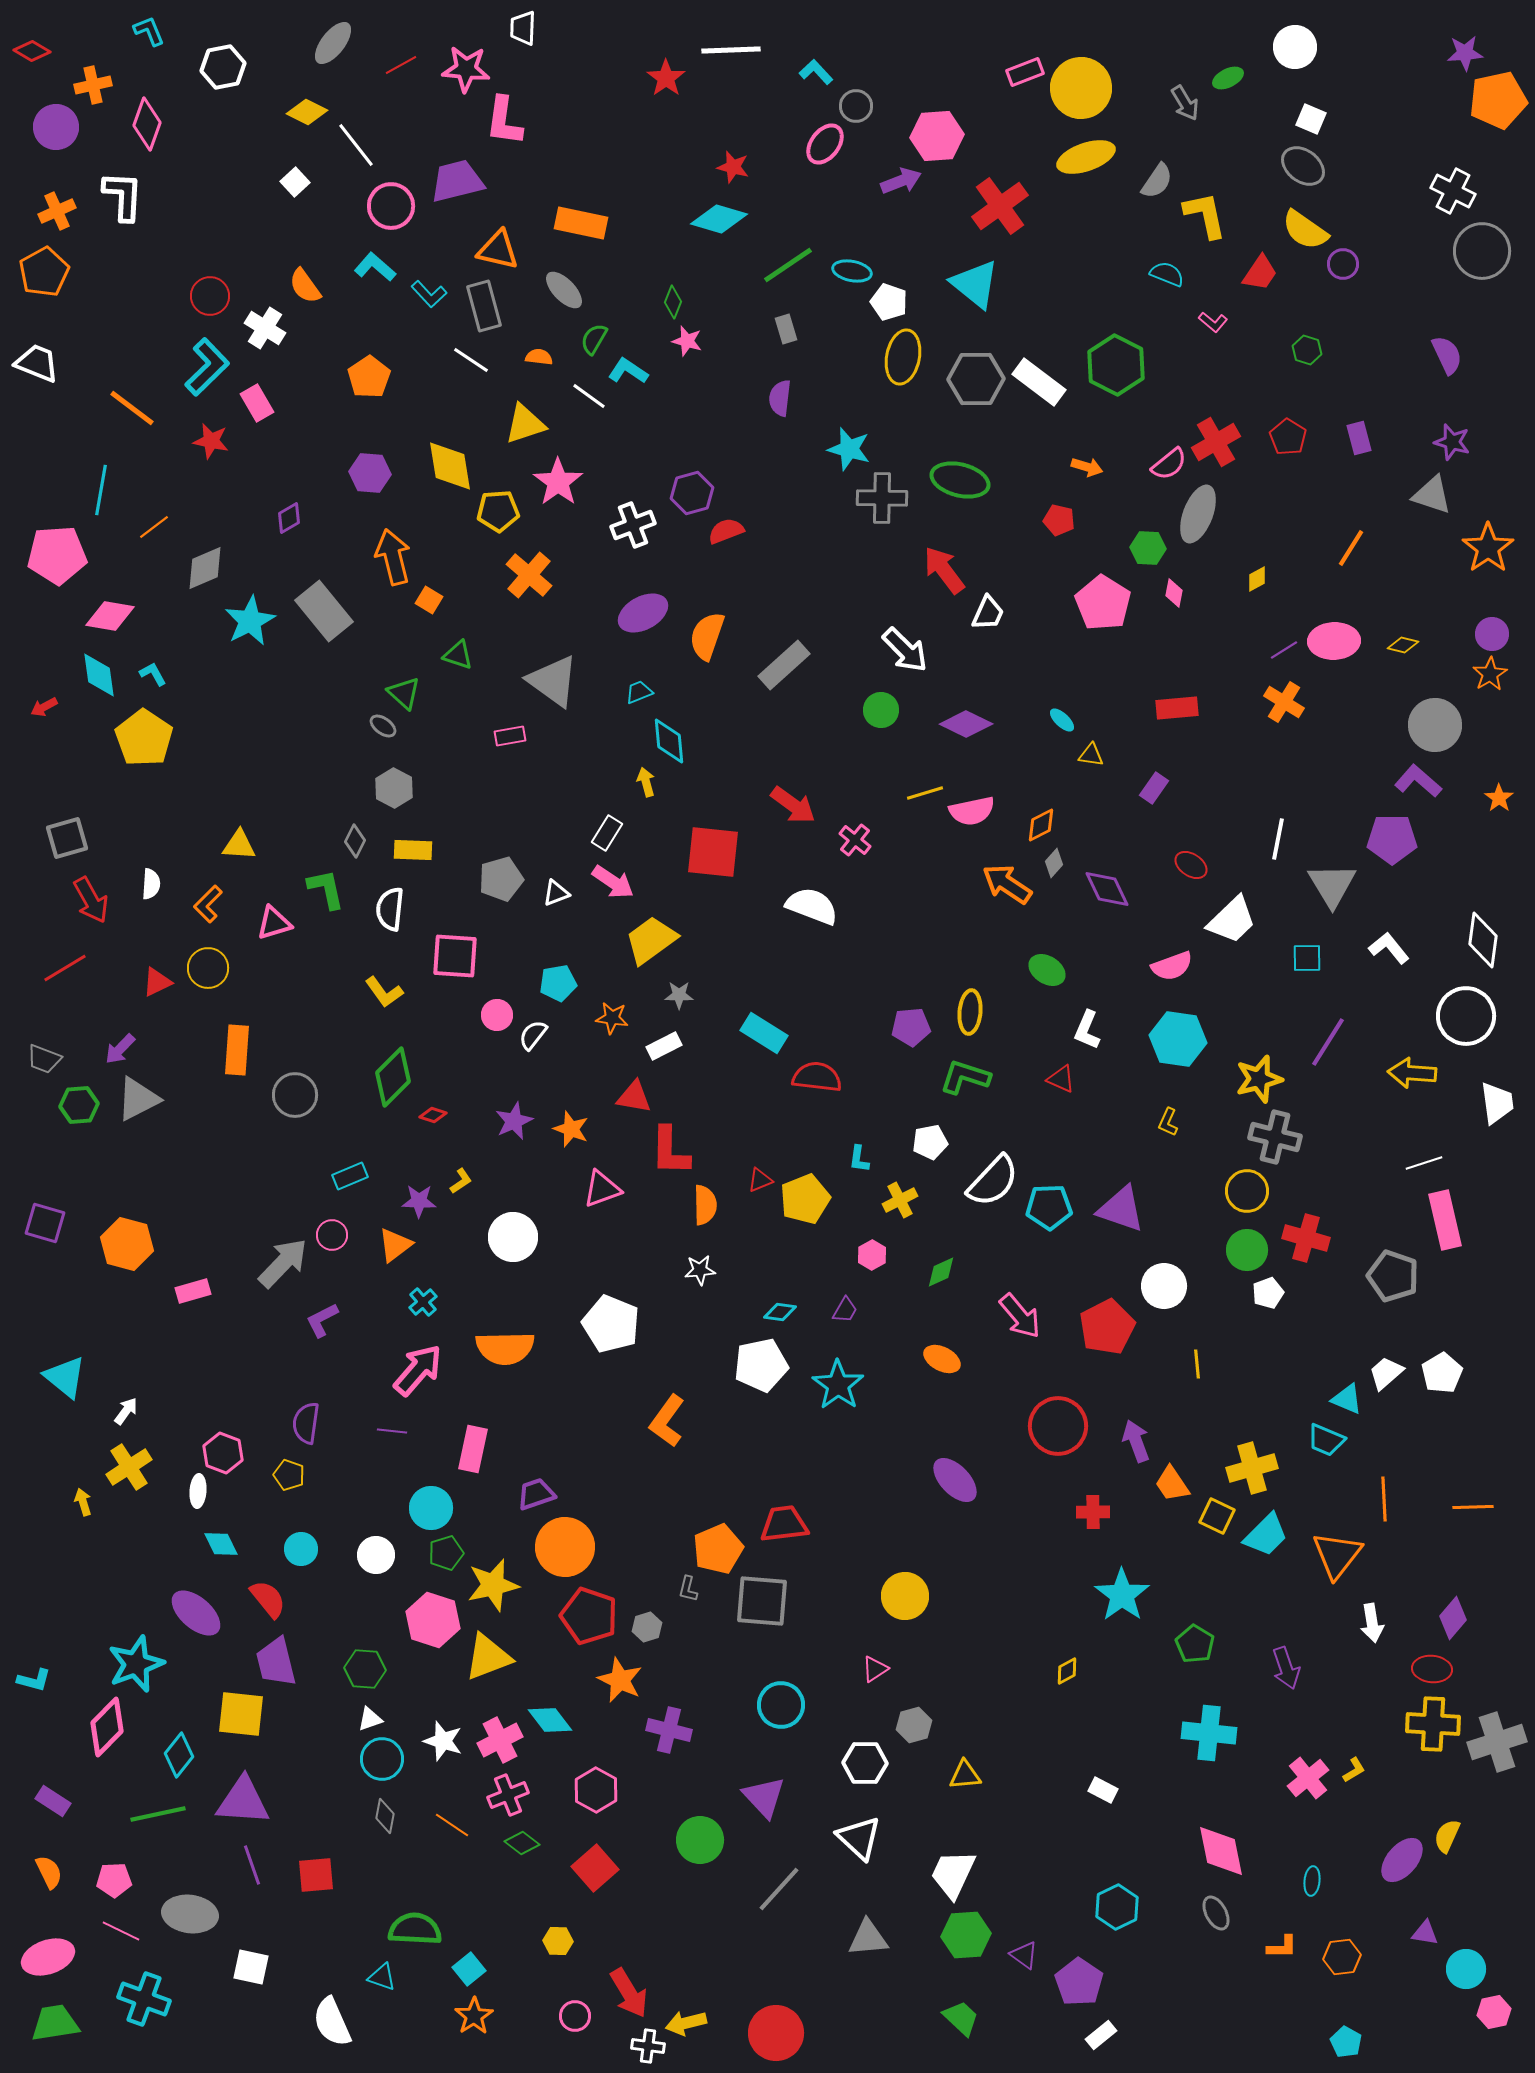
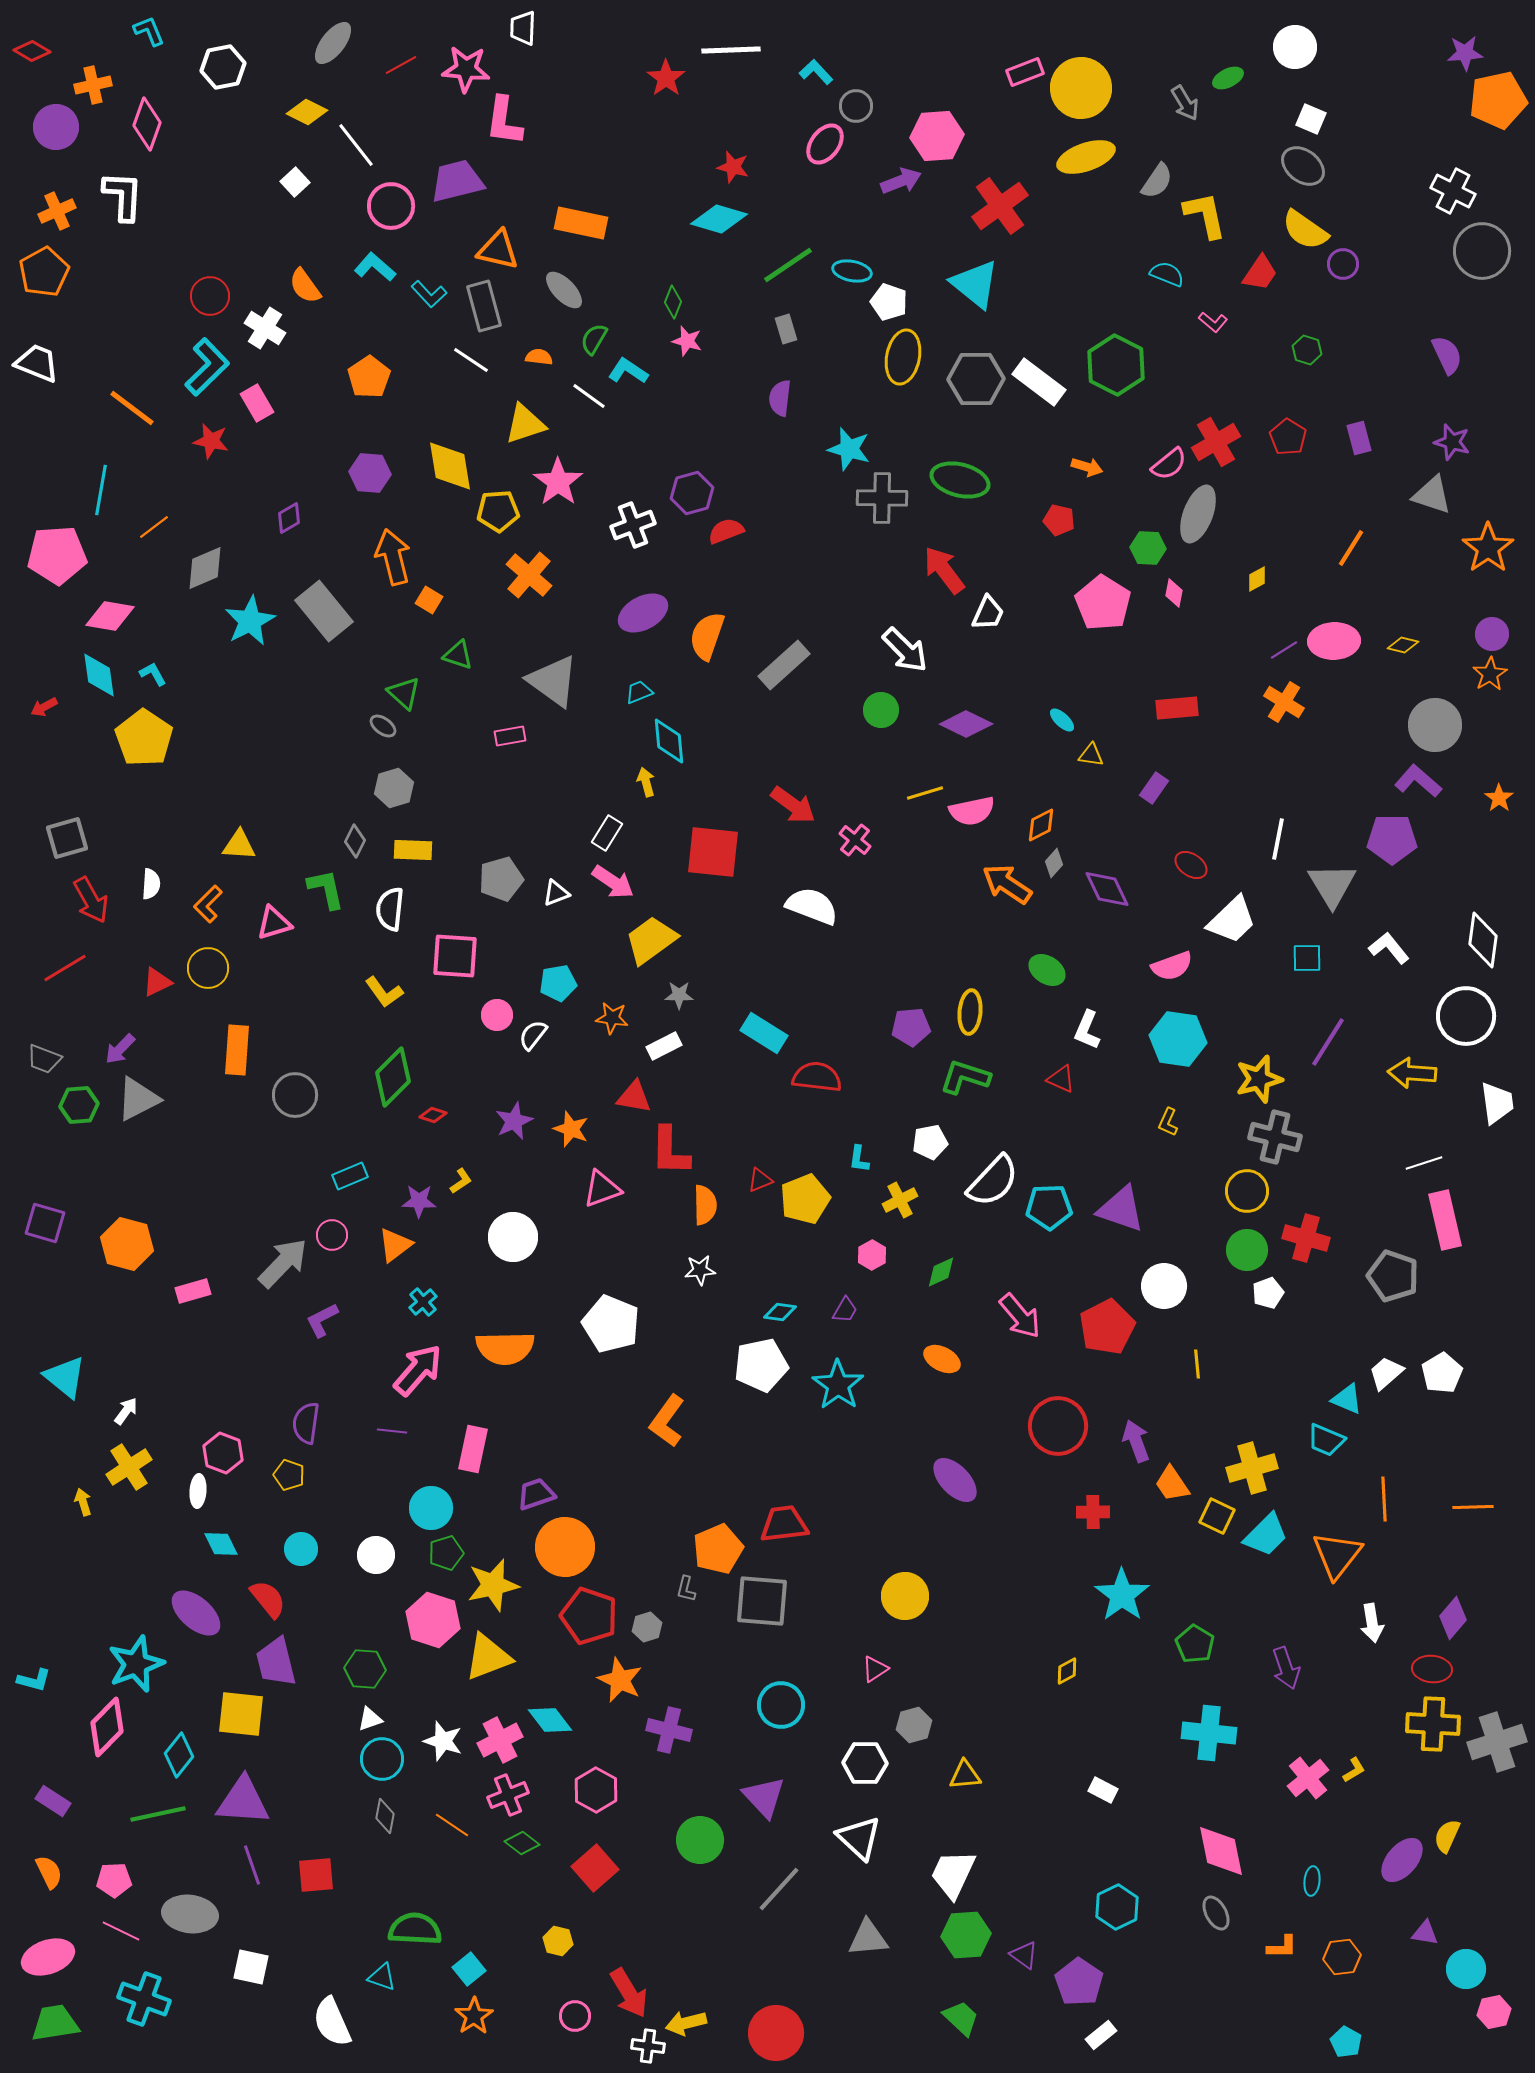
gray hexagon at (394, 788): rotated 15 degrees clockwise
gray L-shape at (688, 1589): moved 2 px left
yellow hexagon at (558, 1941): rotated 12 degrees clockwise
